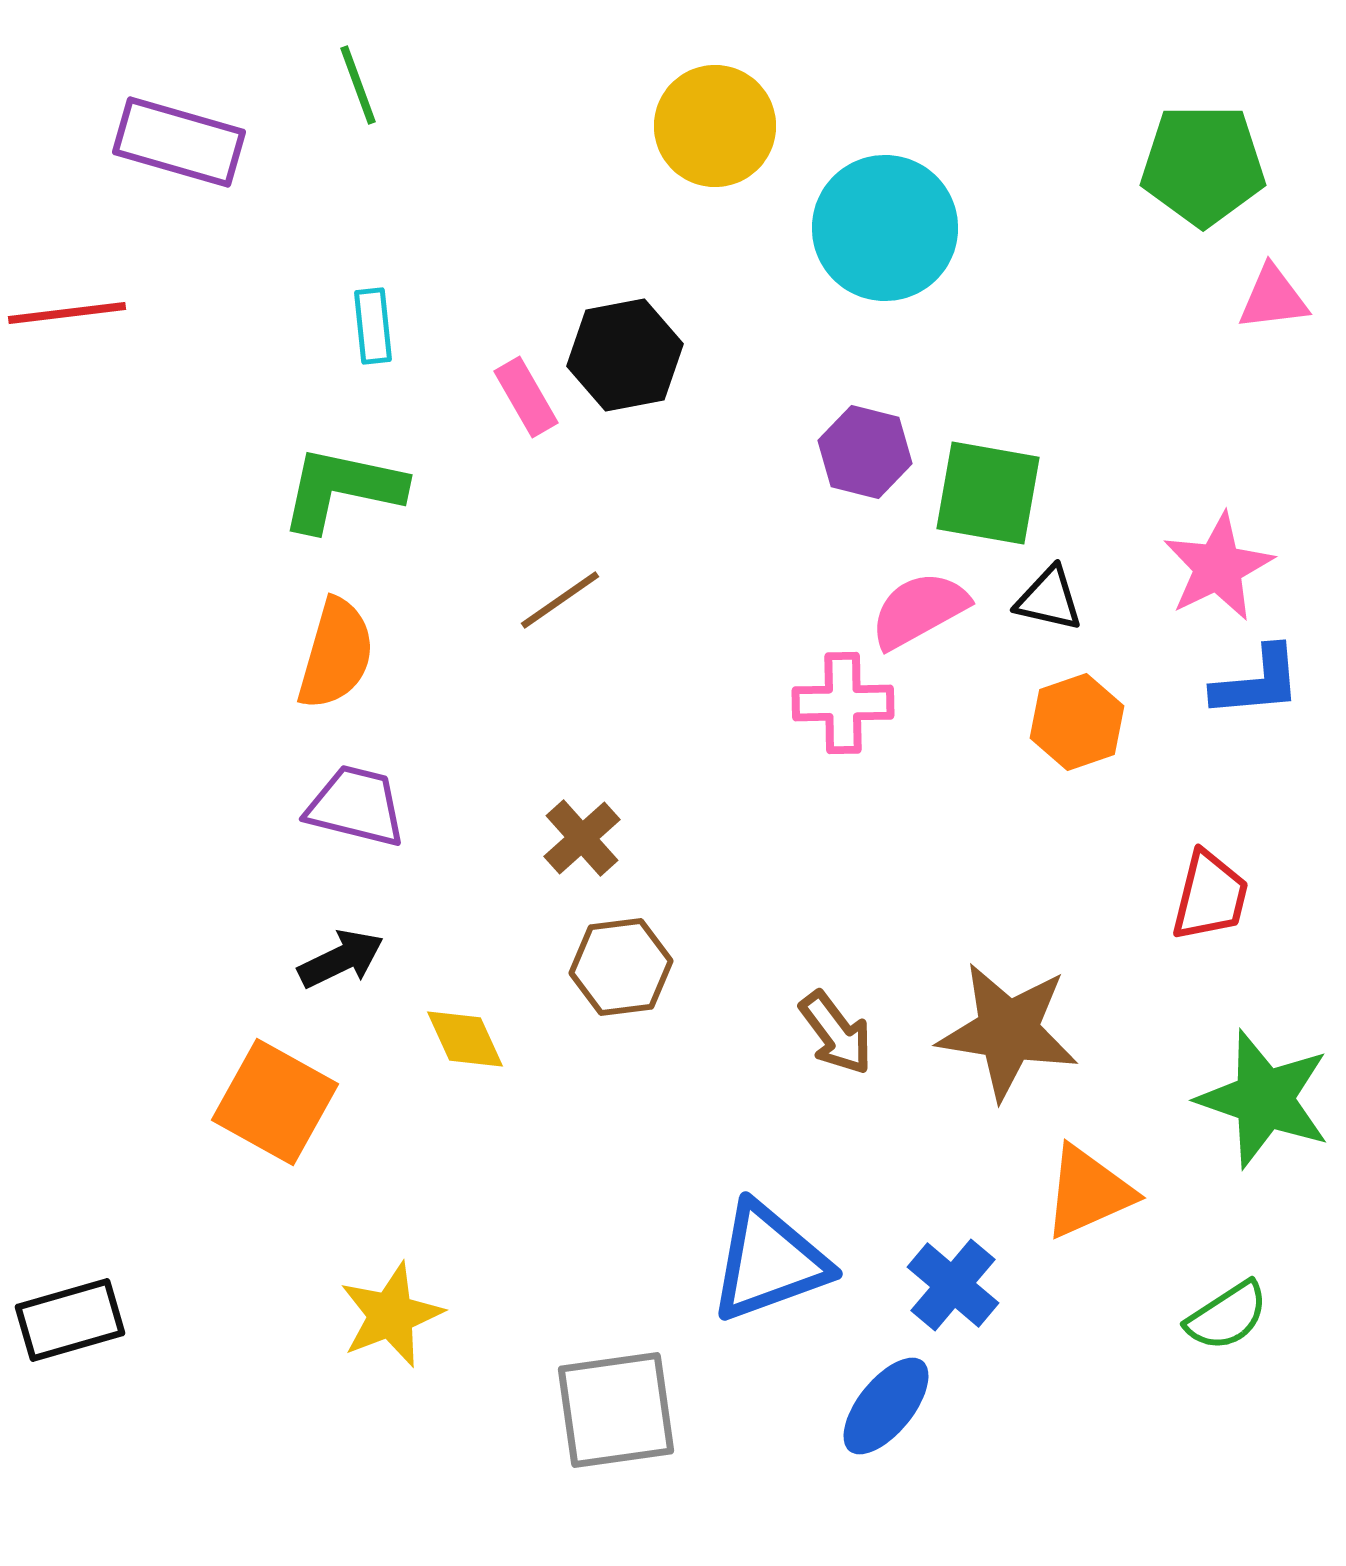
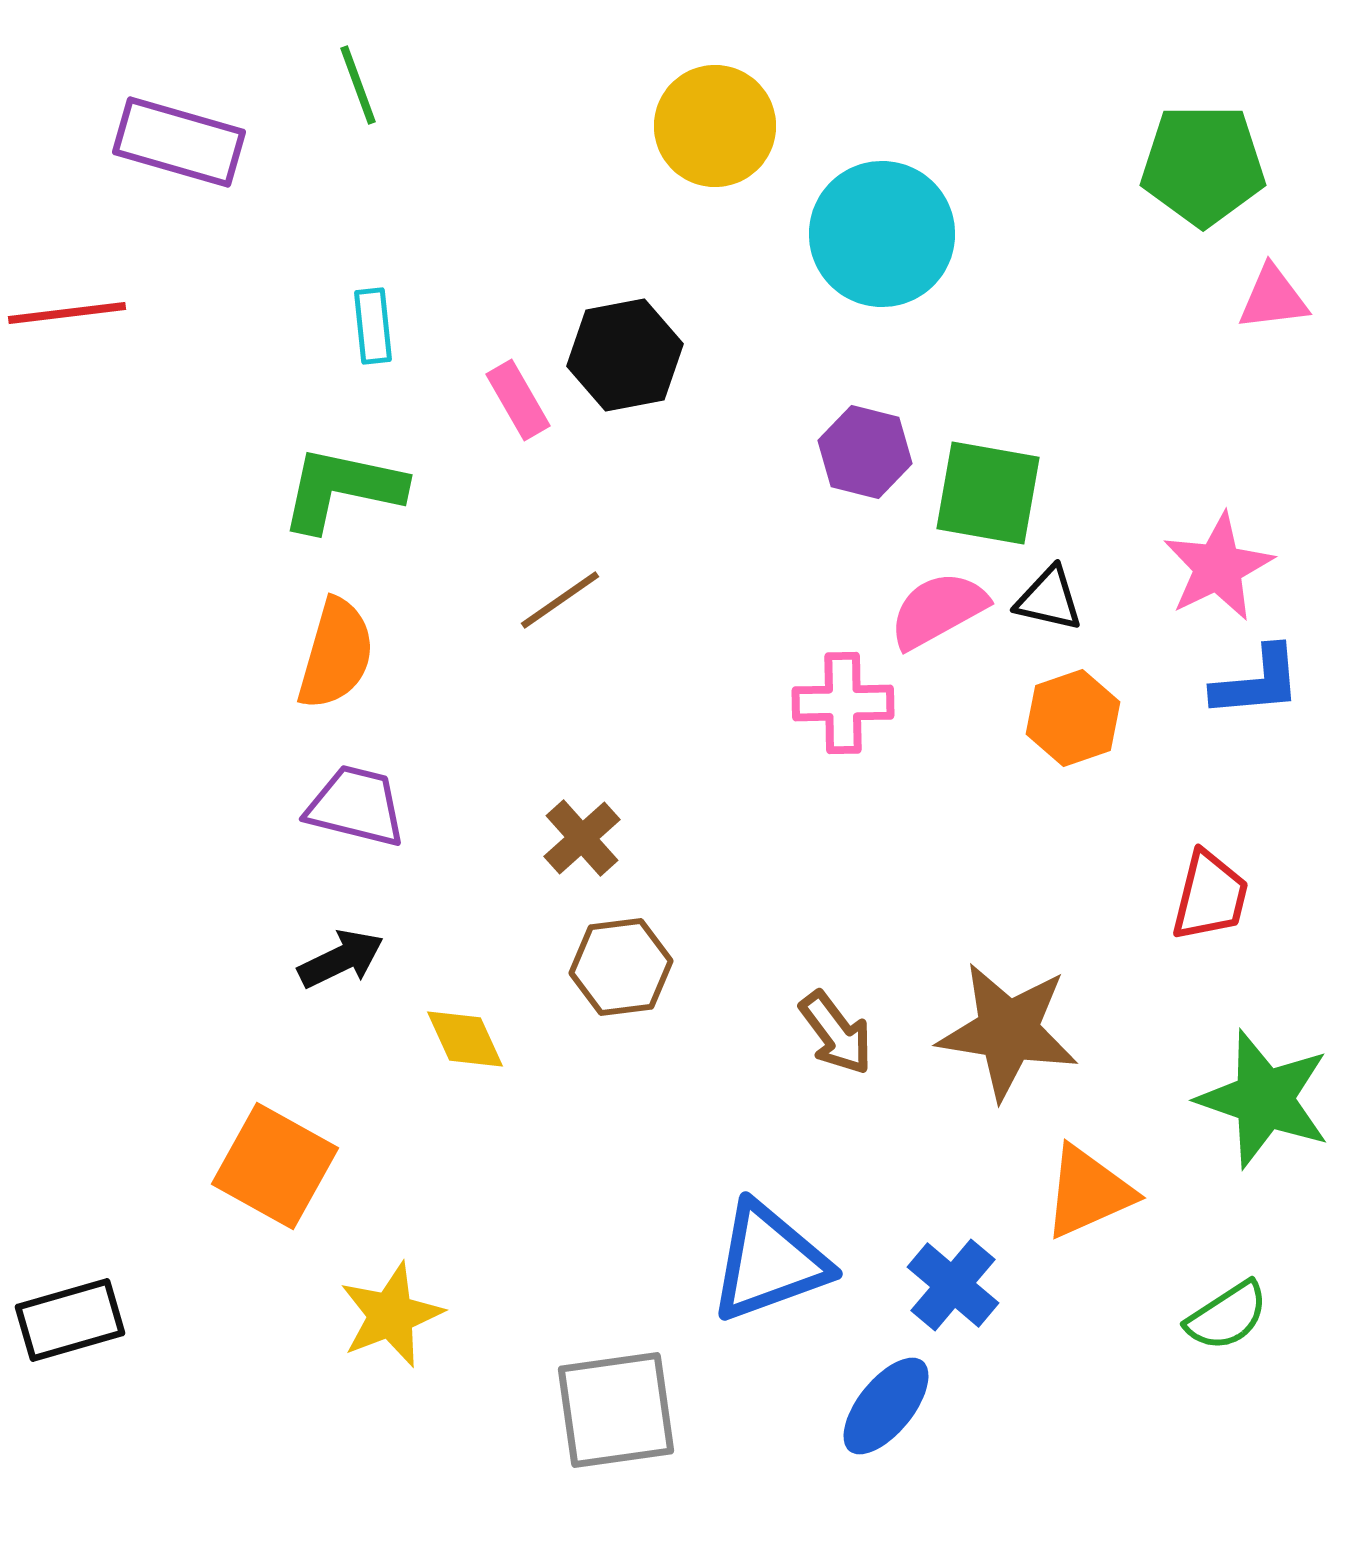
cyan circle: moved 3 px left, 6 px down
pink rectangle: moved 8 px left, 3 px down
pink semicircle: moved 19 px right
orange hexagon: moved 4 px left, 4 px up
orange square: moved 64 px down
